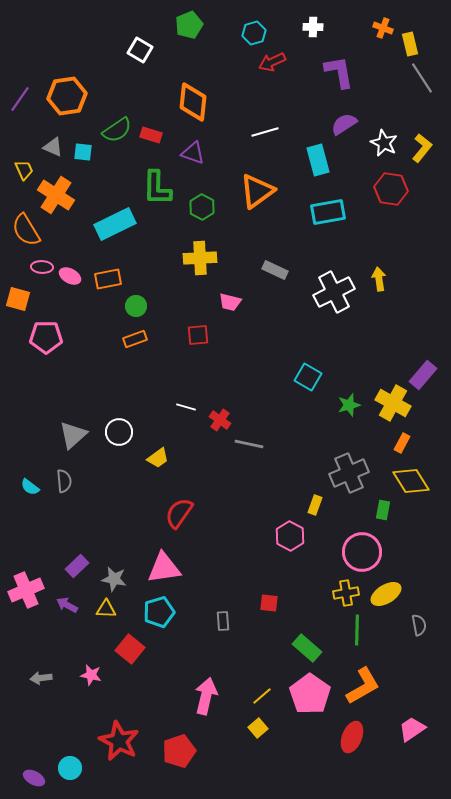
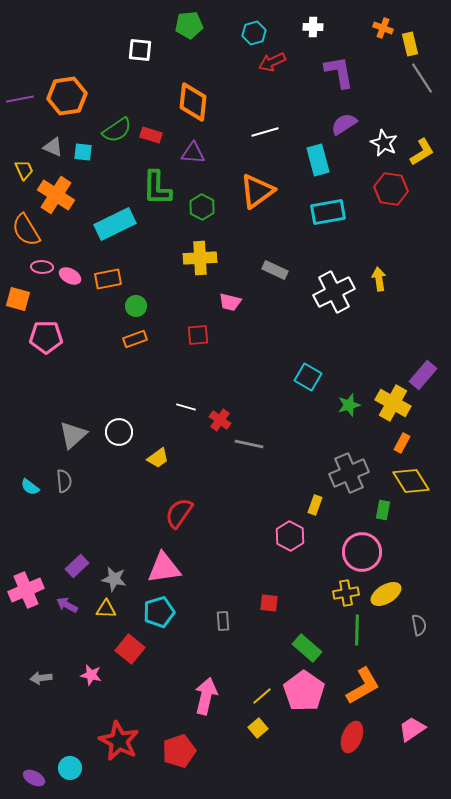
green pentagon at (189, 25): rotated 16 degrees clockwise
white square at (140, 50): rotated 25 degrees counterclockwise
purple line at (20, 99): rotated 44 degrees clockwise
yellow L-shape at (422, 148): moved 4 px down; rotated 20 degrees clockwise
purple triangle at (193, 153): rotated 15 degrees counterclockwise
pink pentagon at (310, 694): moved 6 px left, 3 px up
